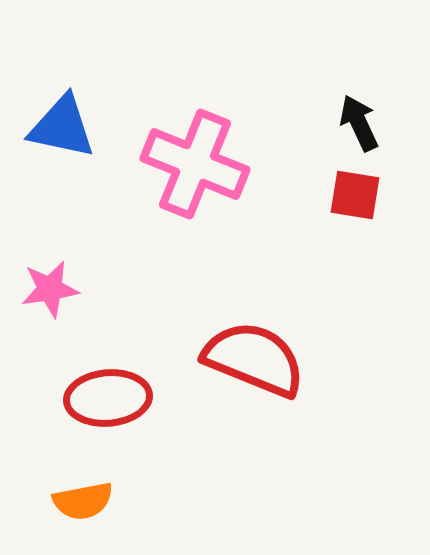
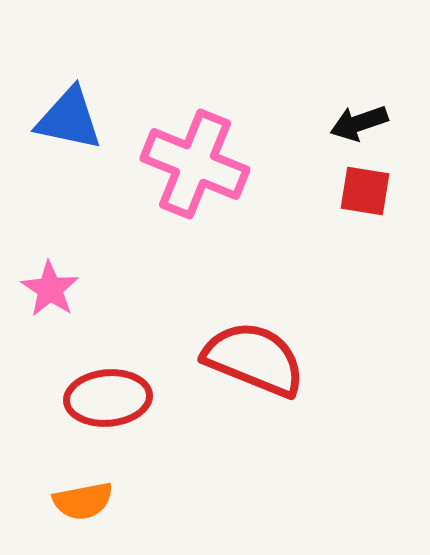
black arrow: rotated 84 degrees counterclockwise
blue triangle: moved 7 px right, 8 px up
red square: moved 10 px right, 4 px up
pink star: rotated 30 degrees counterclockwise
